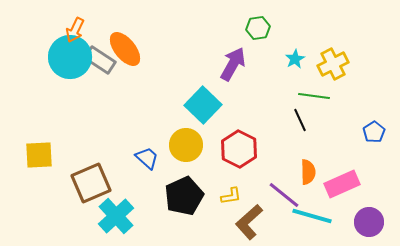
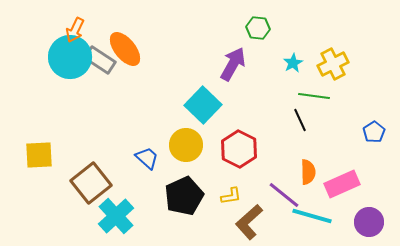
green hexagon: rotated 15 degrees clockwise
cyan star: moved 2 px left, 4 px down
brown square: rotated 15 degrees counterclockwise
